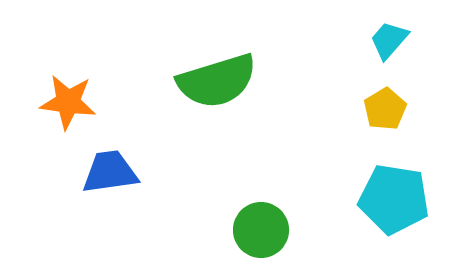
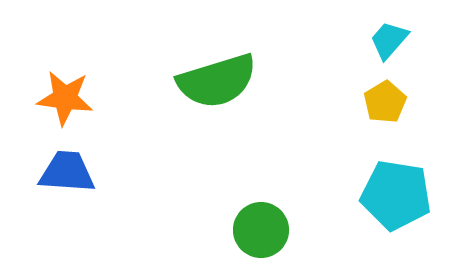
orange star: moved 3 px left, 4 px up
yellow pentagon: moved 7 px up
blue trapezoid: moved 43 px left; rotated 12 degrees clockwise
cyan pentagon: moved 2 px right, 4 px up
